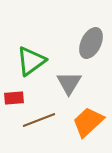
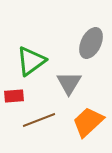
red rectangle: moved 2 px up
